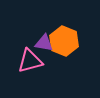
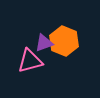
purple triangle: rotated 30 degrees counterclockwise
